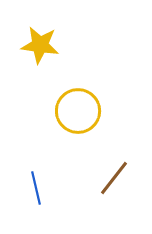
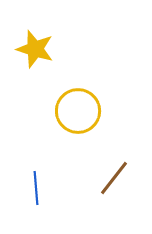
yellow star: moved 5 px left, 4 px down; rotated 9 degrees clockwise
blue line: rotated 8 degrees clockwise
